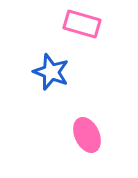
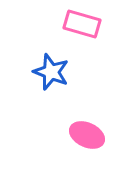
pink ellipse: rotated 40 degrees counterclockwise
